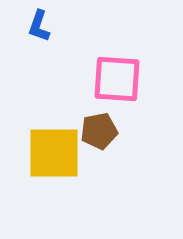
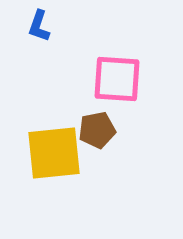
brown pentagon: moved 2 px left, 1 px up
yellow square: rotated 6 degrees counterclockwise
